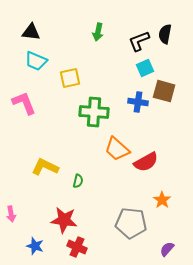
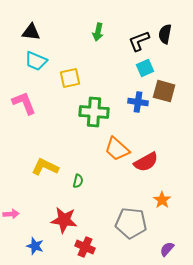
pink arrow: rotated 84 degrees counterclockwise
red cross: moved 8 px right
